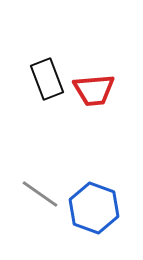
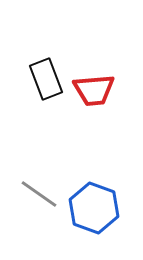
black rectangle: moved 1 px left
gray line: moved 1 px left
